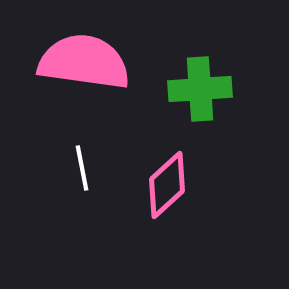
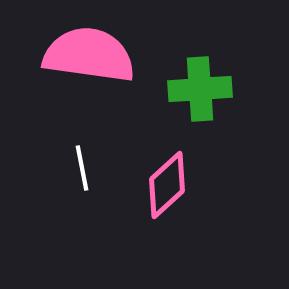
pink semicircle: moved 5 px right, 7 px up
